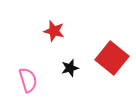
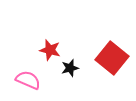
red star: moved 4 px left, 19 px down
pink semicircle: rotated 50 degrees counterclockwise
